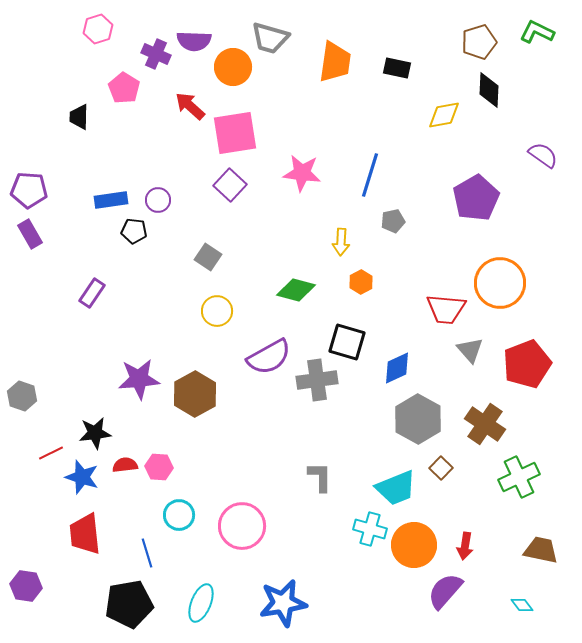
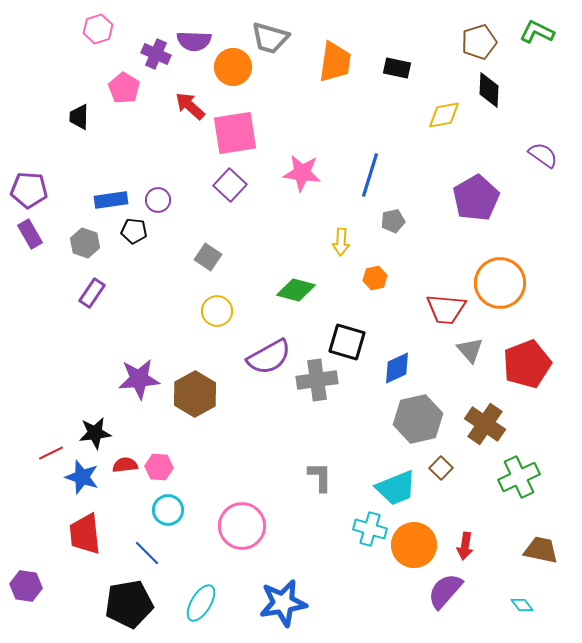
orange hexagon at (361, 282): moved 14 px right, 4 px up; rotated 15 degrees clockwise
gray hexagon at (22, 396): moved 63 px right, 153 px up
gray hexagon at (418, 419): rotated 18 degrees clockwise
cyan circle at (179, 515): moved 11 px left, 5 px up
blue line at (147, 553): rotated 28 degrees counterclockwise
cyan ellipse at (201, 603): rotated 9 degrees clockwise
